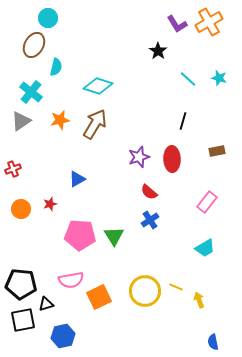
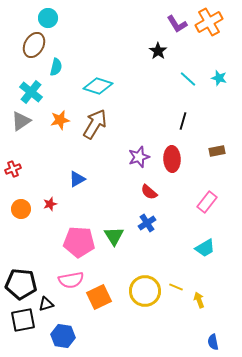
blue cross: moved 3 px left, 3 px down
pink pentagon: moved 1 px left, 7 px down
blue hexagon: rotated 20 degrees clockwise
